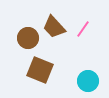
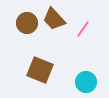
brown trapezoid: moved 8 px up
brown circle: moved 1 px left, 15 px up
cyan circle: moved 2 px left, 1 px down
